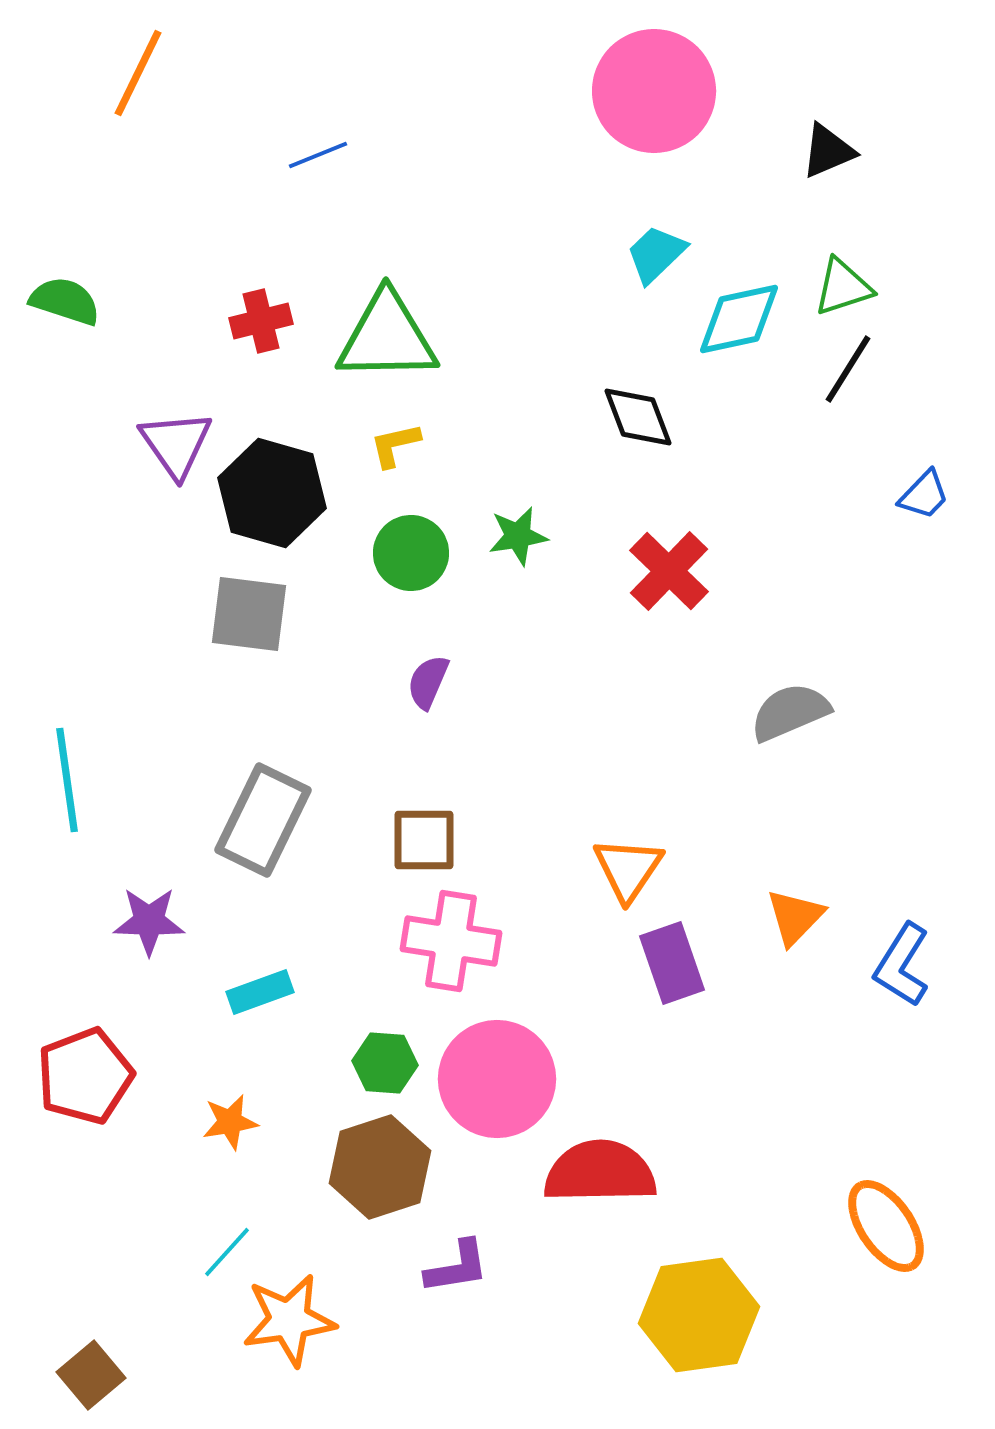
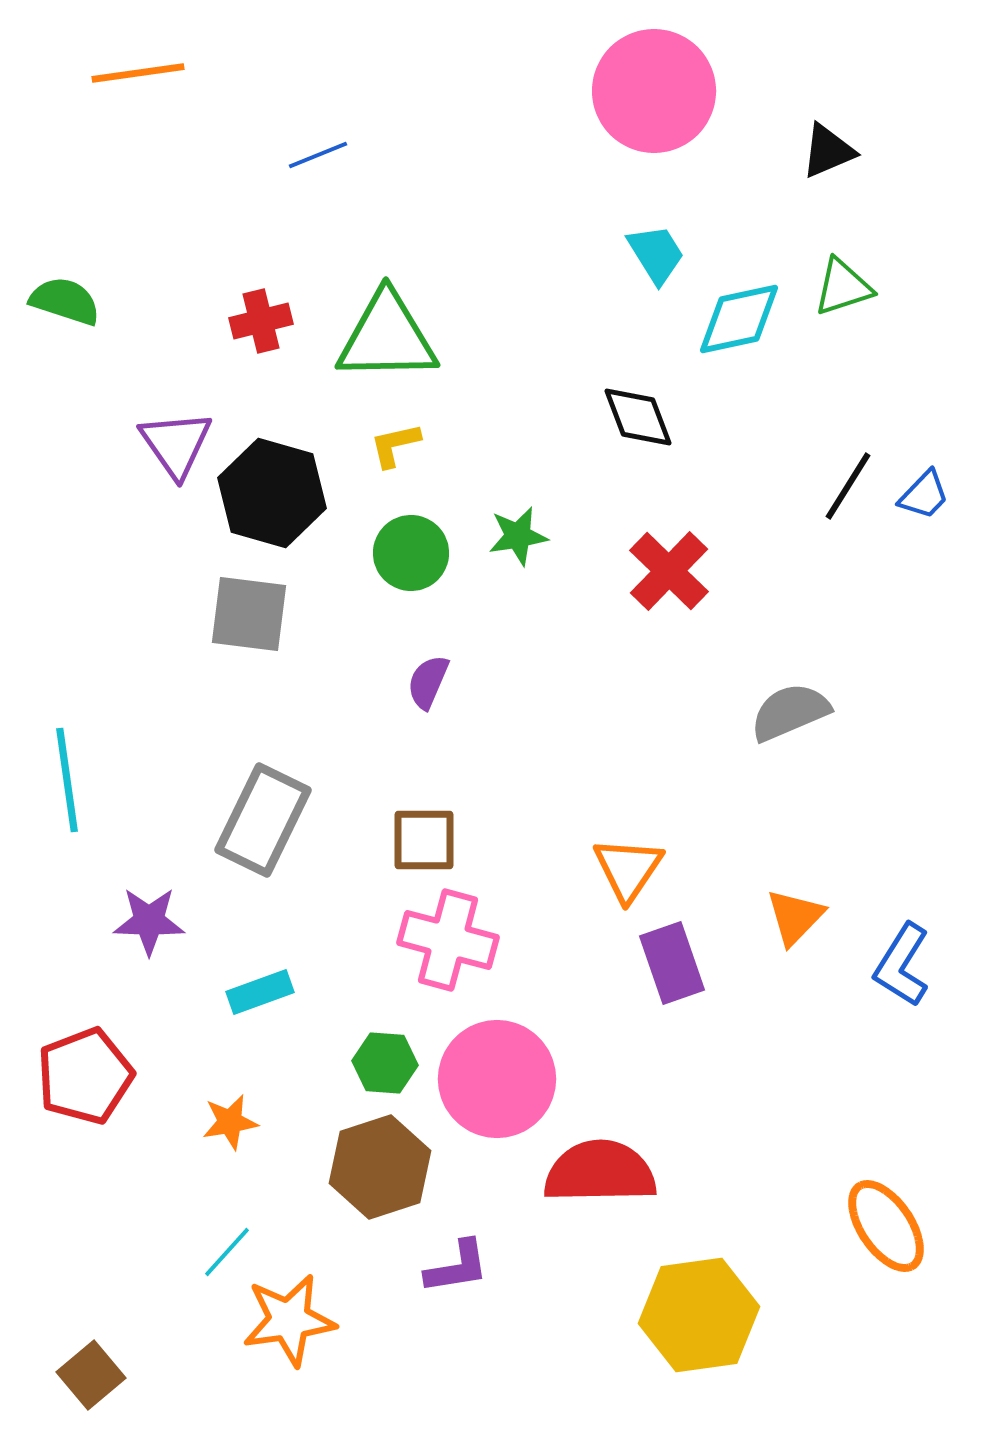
orange line at (138, 73): rotated 56 degrees clockwise
cyan trapezoid at (656, 254): rotated 102 degrees clockwise
black line at (848, 369): moved 117 px down
pink cross at (451, 941): moved 3 px left, 1 px up; rotated 6 degrees clockwise
